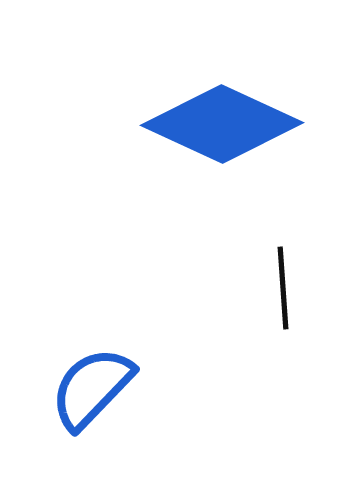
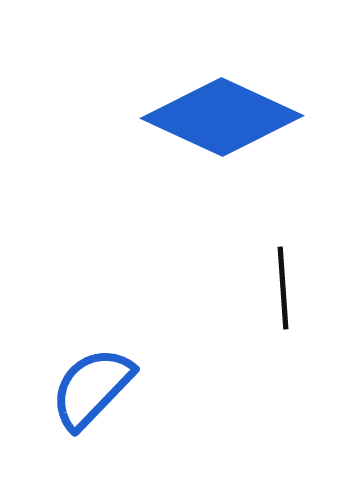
blue diamond: moved 7 px up
